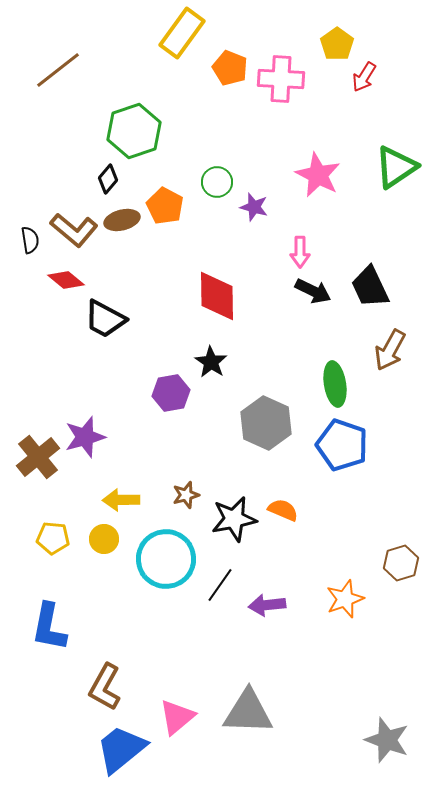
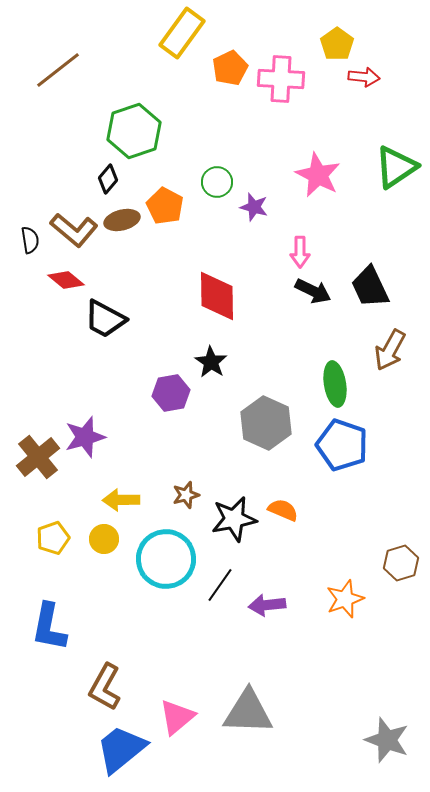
orange pentagon at (230, 68): rotated 24 degrees clockwise
red arrow at (364, 77): rotated 116 degrees counterclockwise
yellow pentagon at (53, 538): rotated 24 degrees counterclockwise
